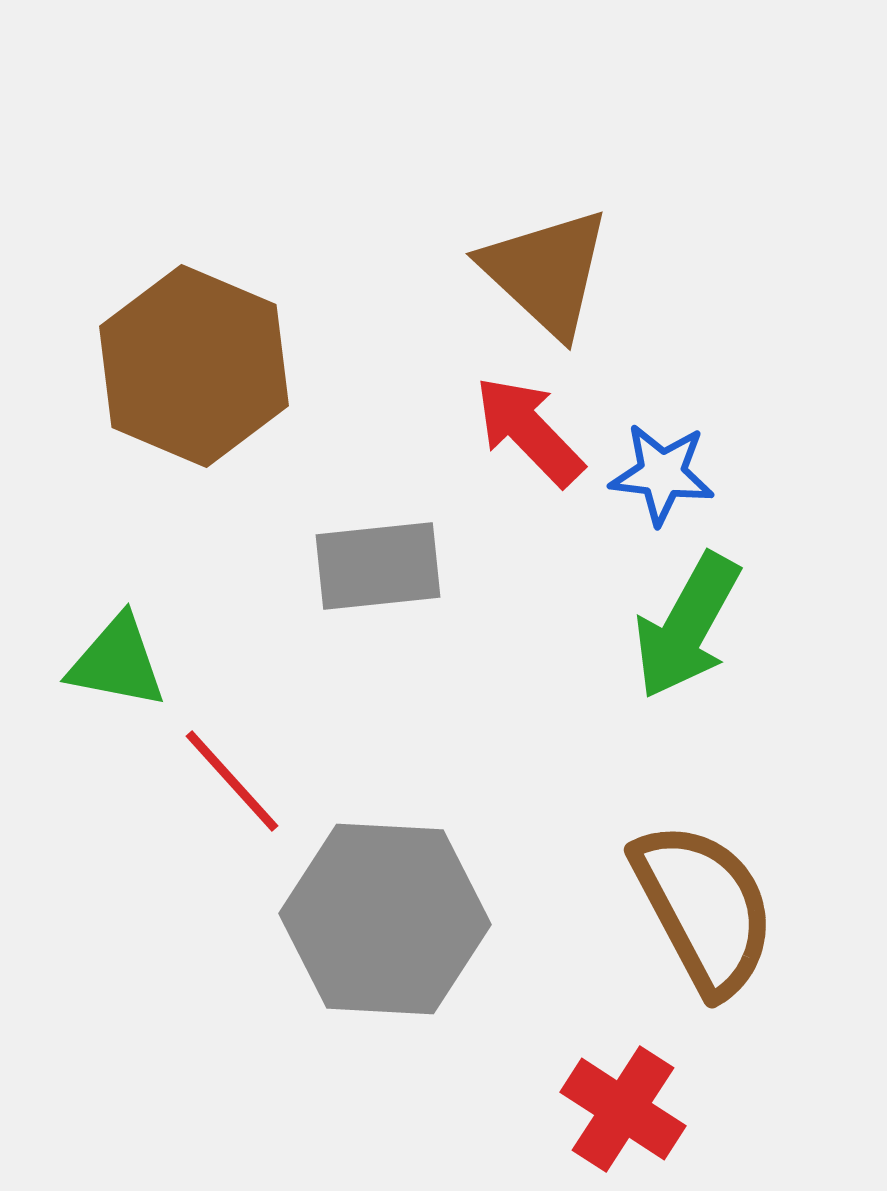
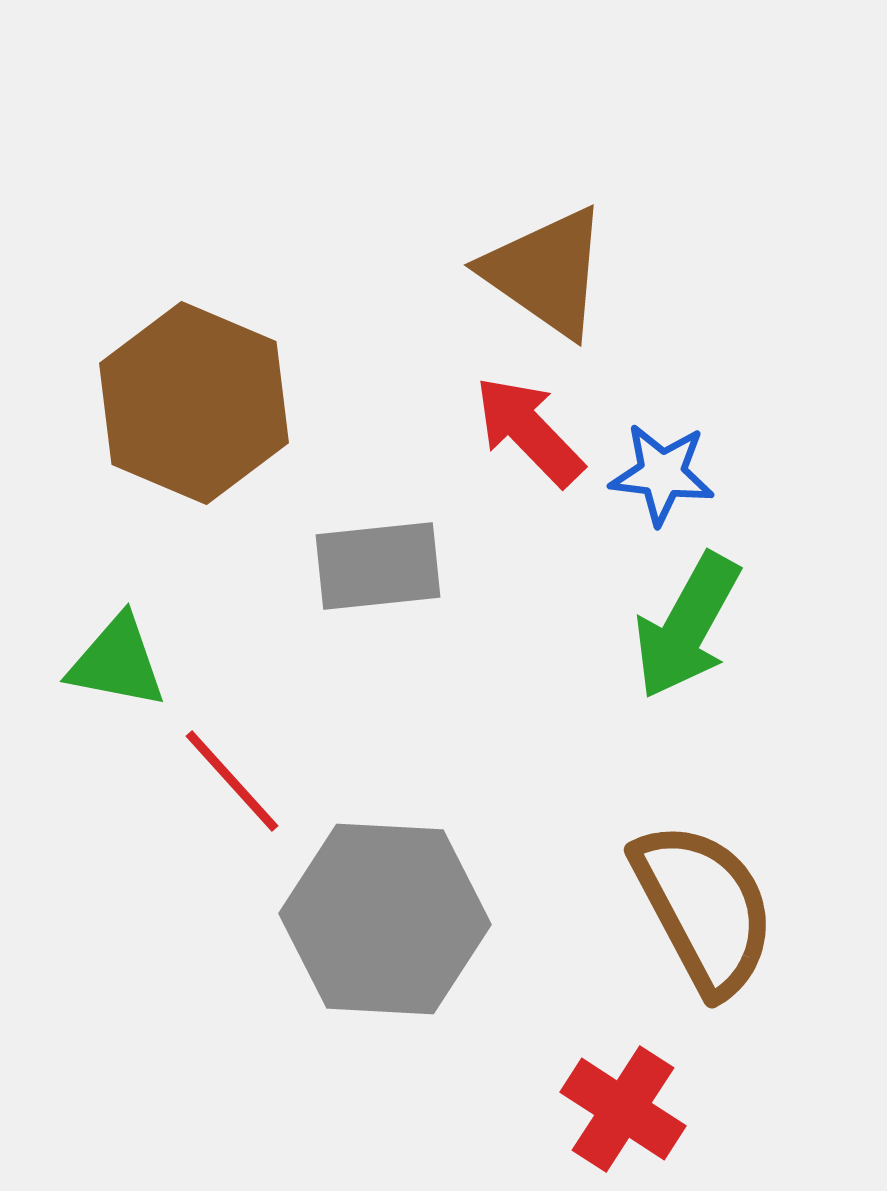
brown triangle: rotated 8 degrees counterclockwise
brown hexagon: moved 37 px down
